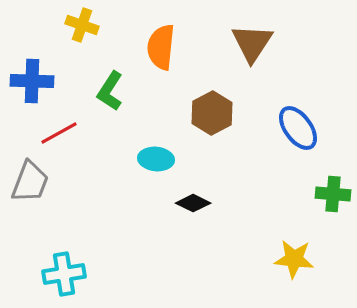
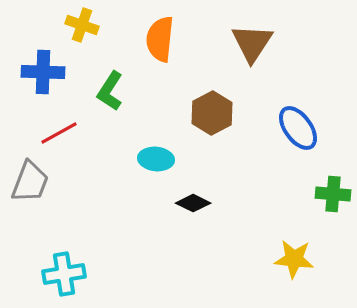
orange semicircle: moved 1 px left, 8 px up
blue cross: moved 11 px right, 9 px up
